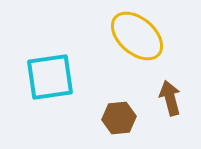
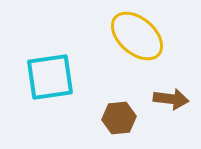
brown arrow: moved 1 px right, 1 px down; rotated 112 degrees clockwise
